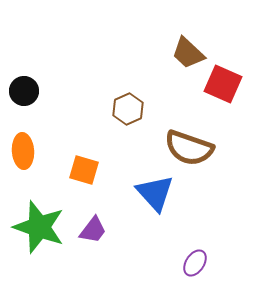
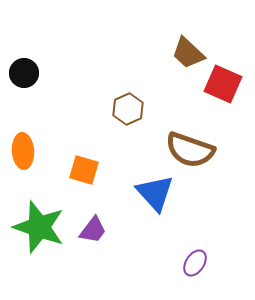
black circle: moved 18 px up
brown semicircle: moved 1 px right, 2 px down
